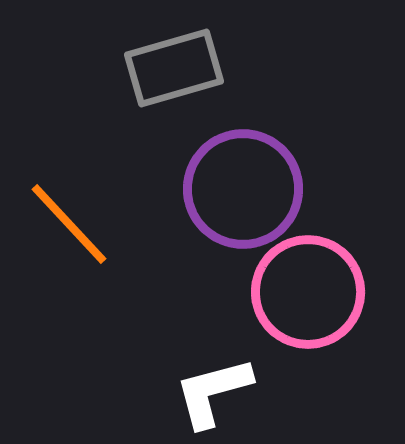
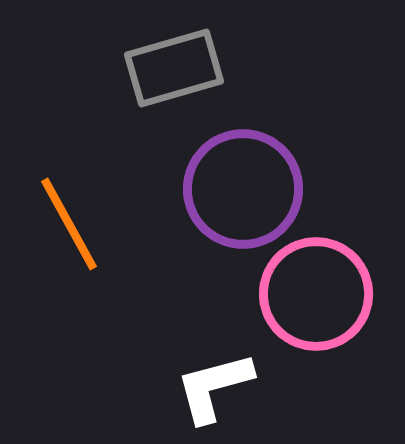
orange line: rotated 14 degrees clockwise
pink circle: moved 8 px right, 2 px down
white L-shape: moved 1 px right, 5 px up
